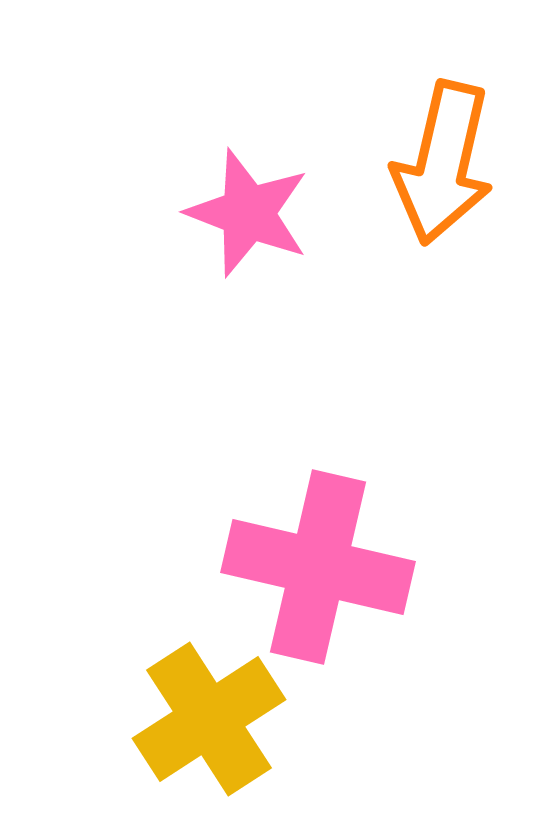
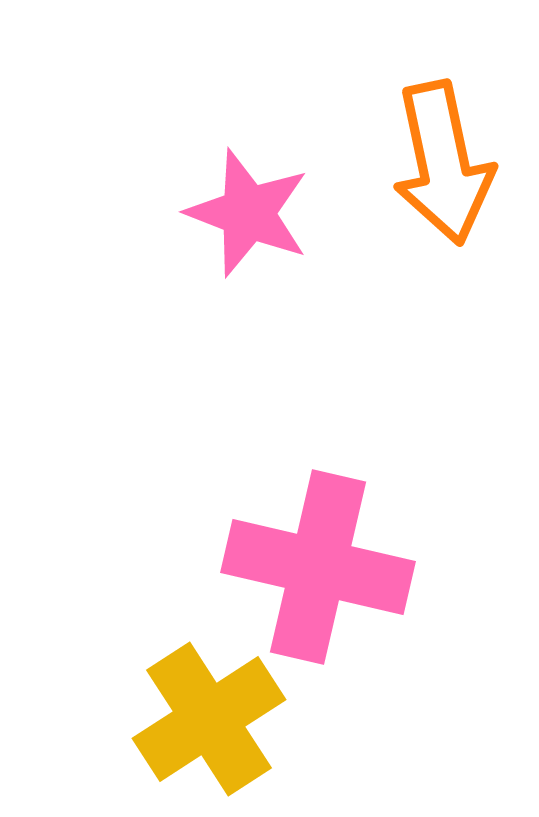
orange arrow: rotated 25 degrees counterclockwise
